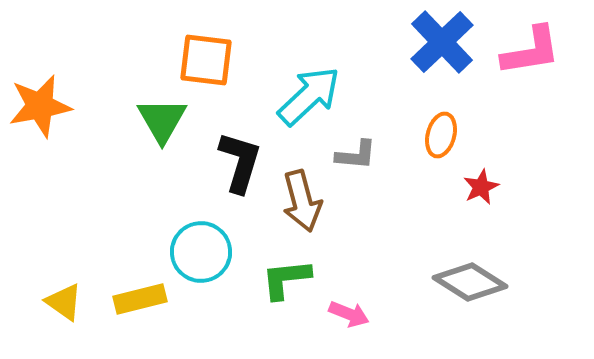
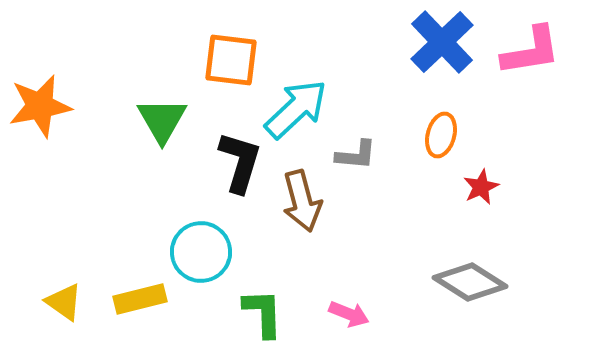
orange square: moved 25 px right
cyan arrow: moved 13 px left, 13 px down
green L-shape: moved 23 px left, 34 px down; rotated 94 degrees clockwise
